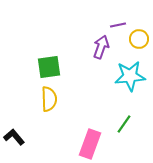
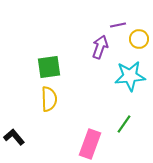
purple arrow: moved 1 px left
